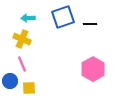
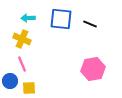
blue square: moved 2 px left, 2 px down; rotated 25 degrees clockwise
black line: rotated 24 degrees clockwise
pink hexagon: rotated 20 degrees clockwise
